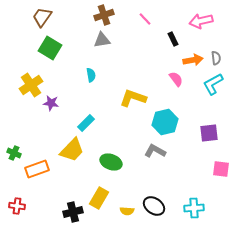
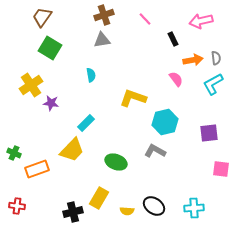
green ellipse: moved 5 px right
